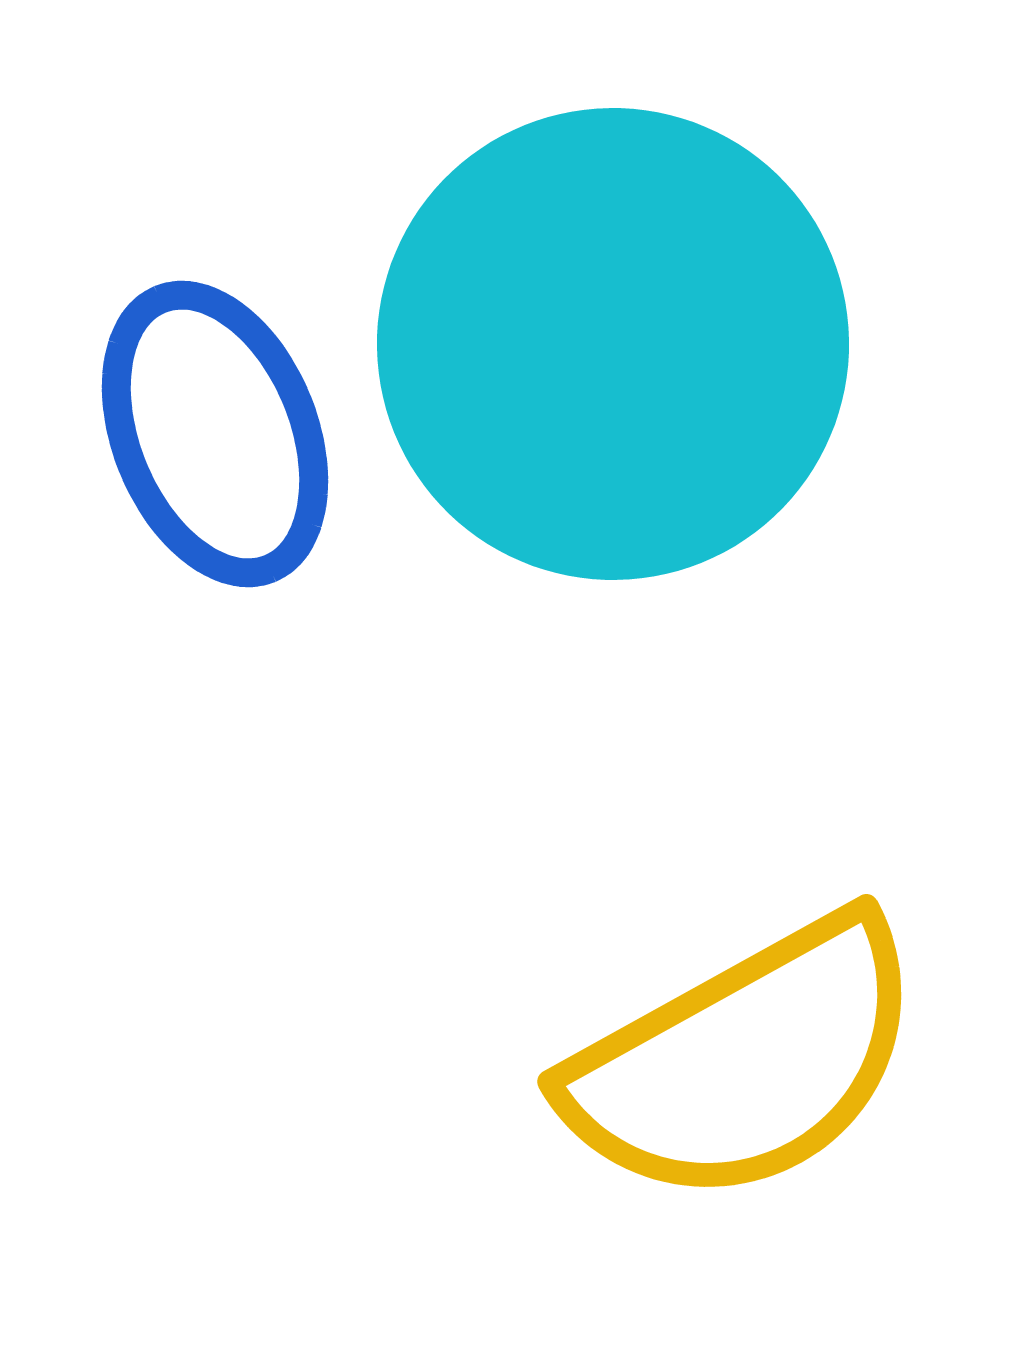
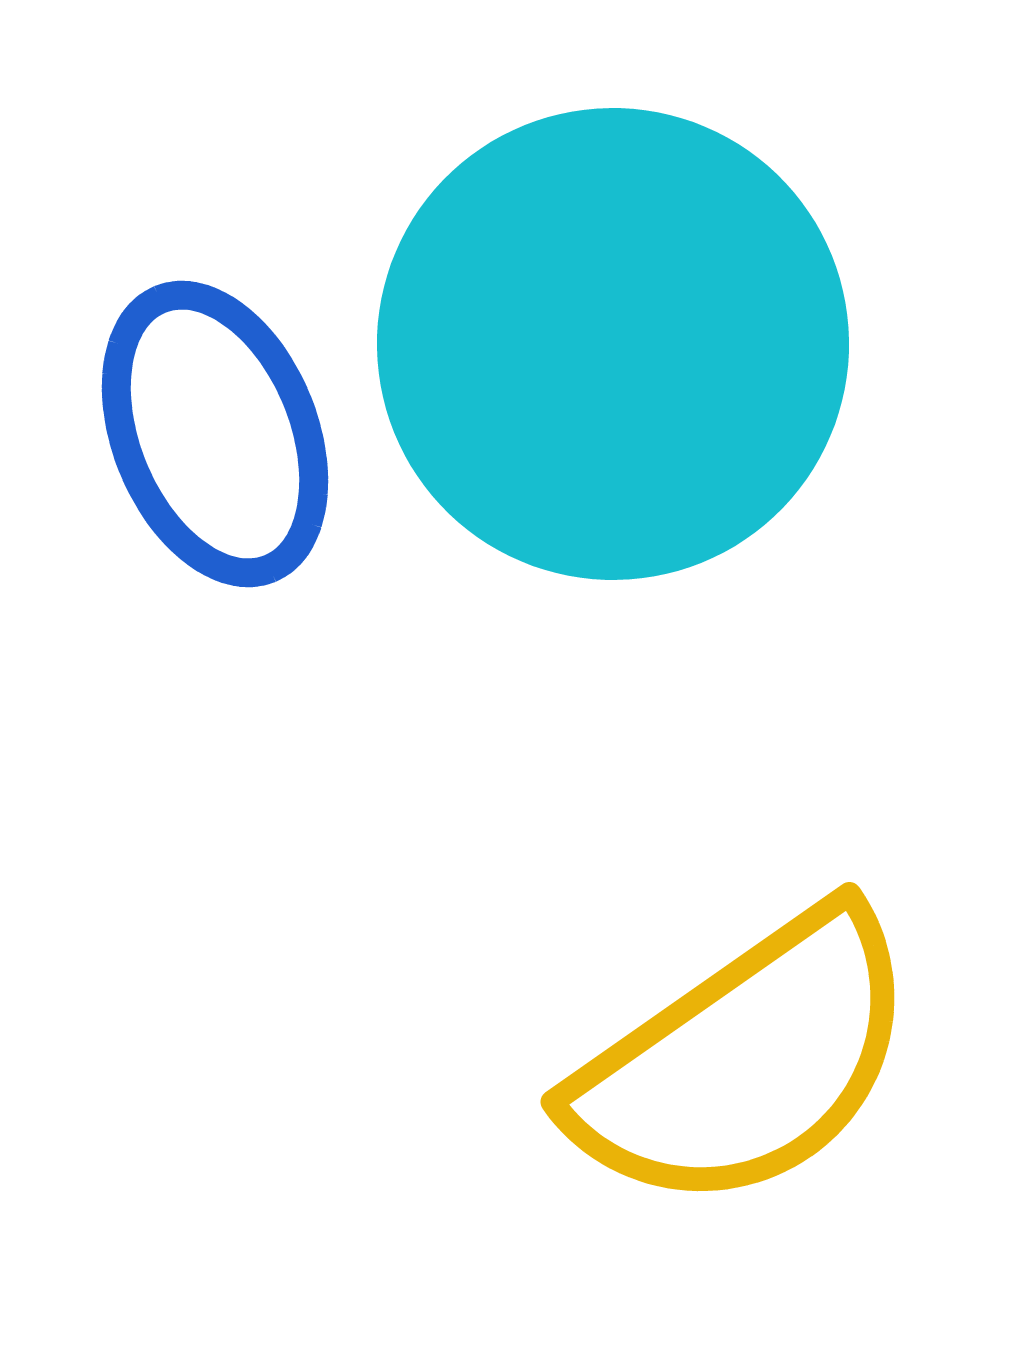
yellow semicircle: rotated 6 degrees counterclockwise
